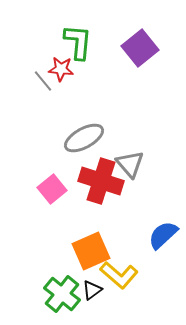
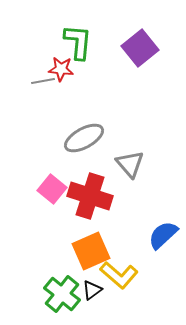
gray line: rotated 60 degrees counterclockwise
red cross: moved 11 px left, 15 px down
pink square: rotated 12 degrees counterclockwise
